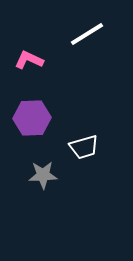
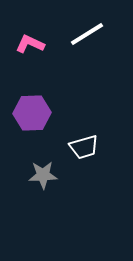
pink L-shape: moved 1 px right, 16 px up
purple hexagon: moved 5 px up
